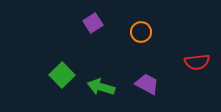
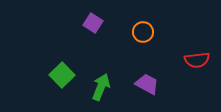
purple square: rotated 24 degrees counterclockwise
orange circle: moved 2 px right
red semicircle: moved 2 px up
green arrow: rotated 96 degrees clockwise
